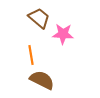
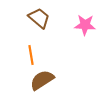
pink star: moved 22 px right, 9 px up
brown semicircle: rotated 60 degrees counterclockwise
